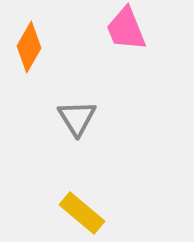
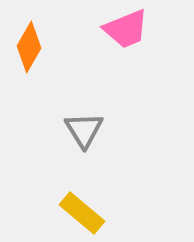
pink trapezoid: rotated 90 degrees counterclockwise
gray triangle: moved 7 px right, 12 px down
